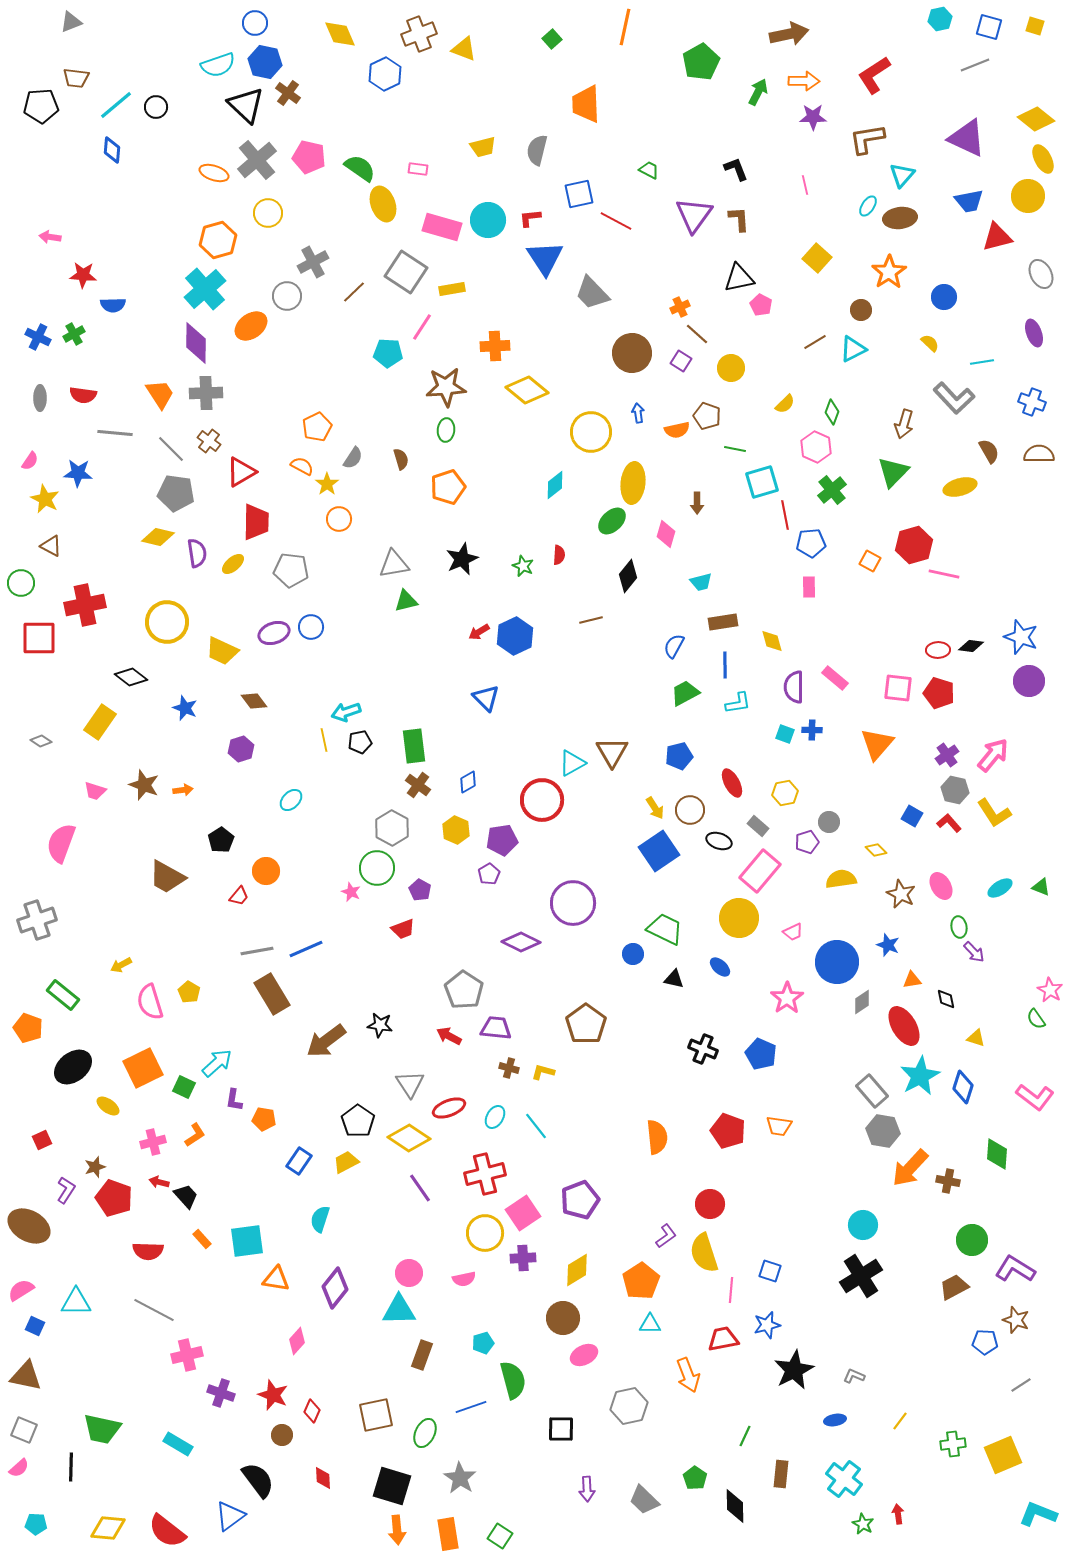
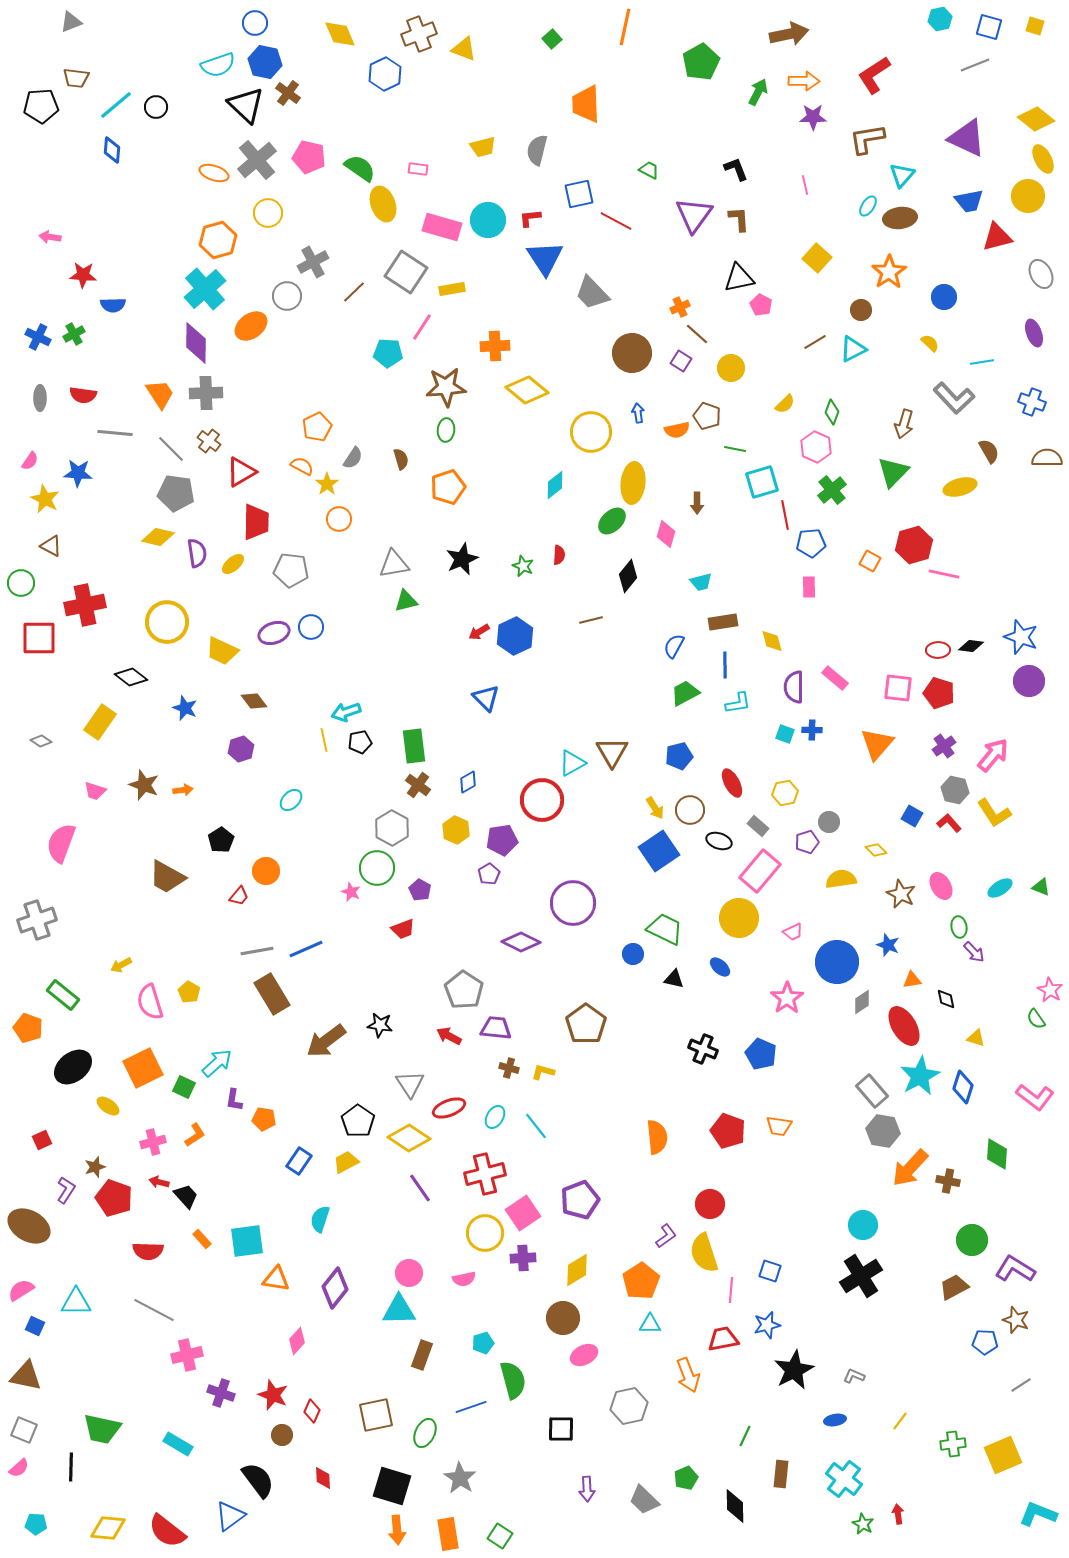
brown semicircle at (1039, 454): moved 8 px right, 4 px down
purple cross at (947, 755): moved 3 px left, 9 px up
green pentagon at (695, 1478): moved 9 px left; rotated 15 degrees clockwise
